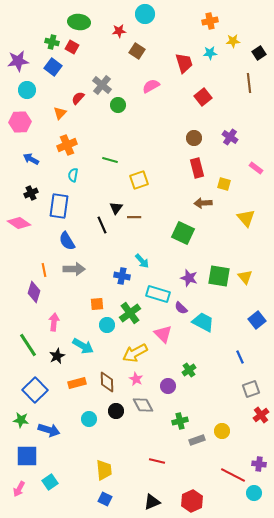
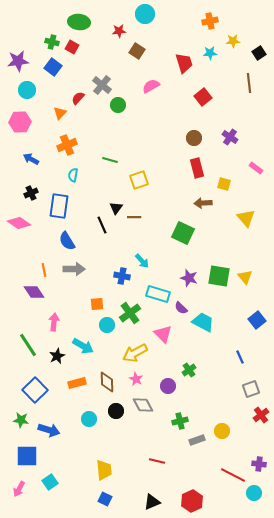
purple diamond at (34, 292): rotated 50 degrees counterclockwise
